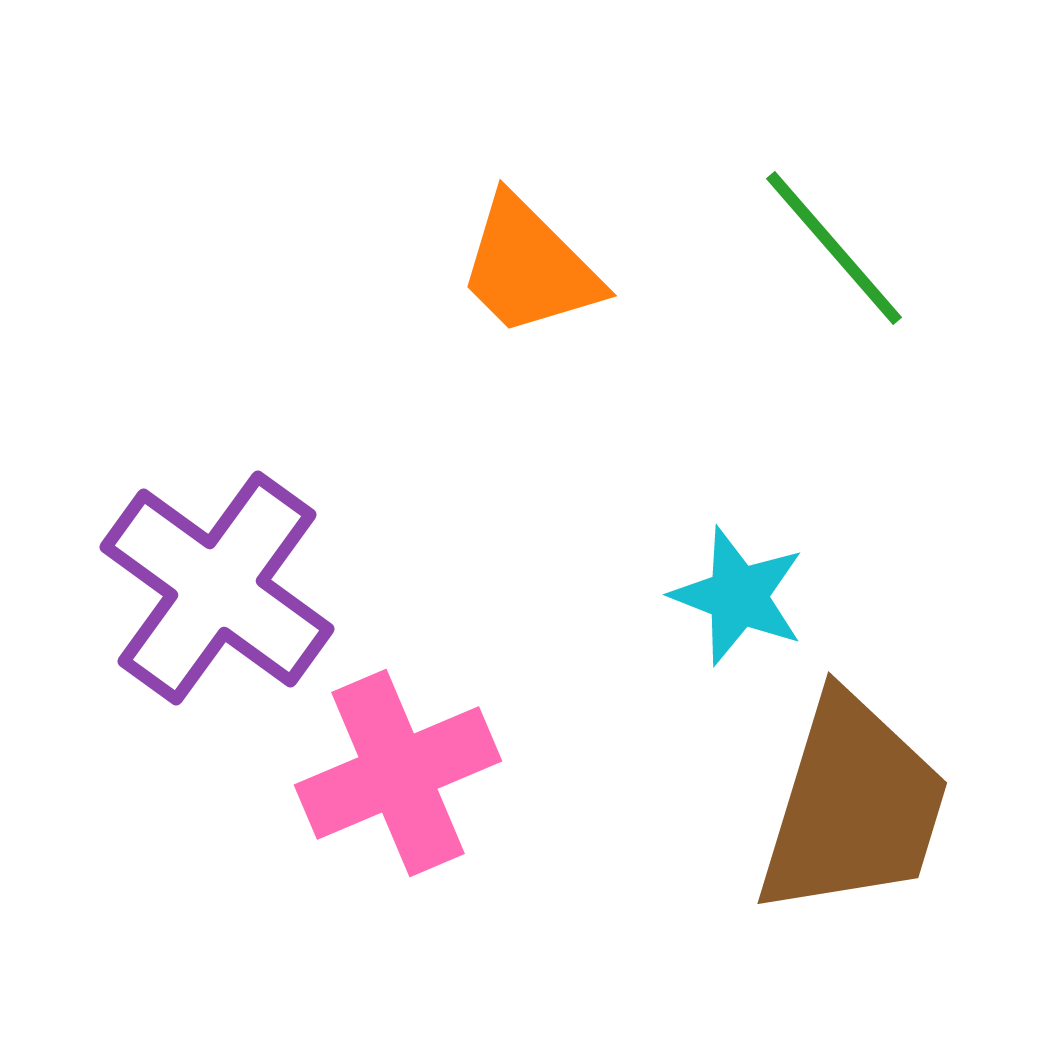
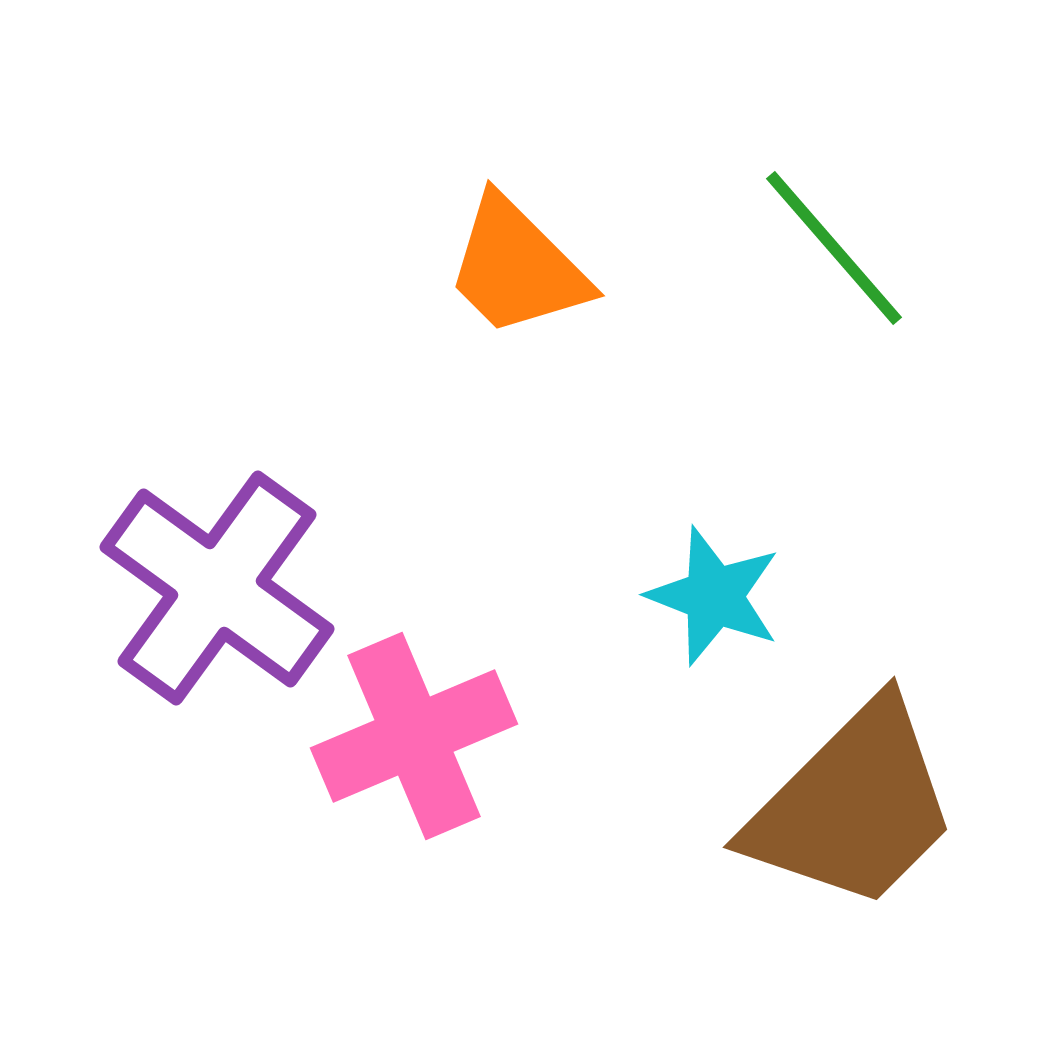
orange trapezoid: moved 12 px left
cyan star: moved 24 px left
pink cross: moved 16 px right, 37 px up
brown trapezoid: rotated 28 degrees clockwise
